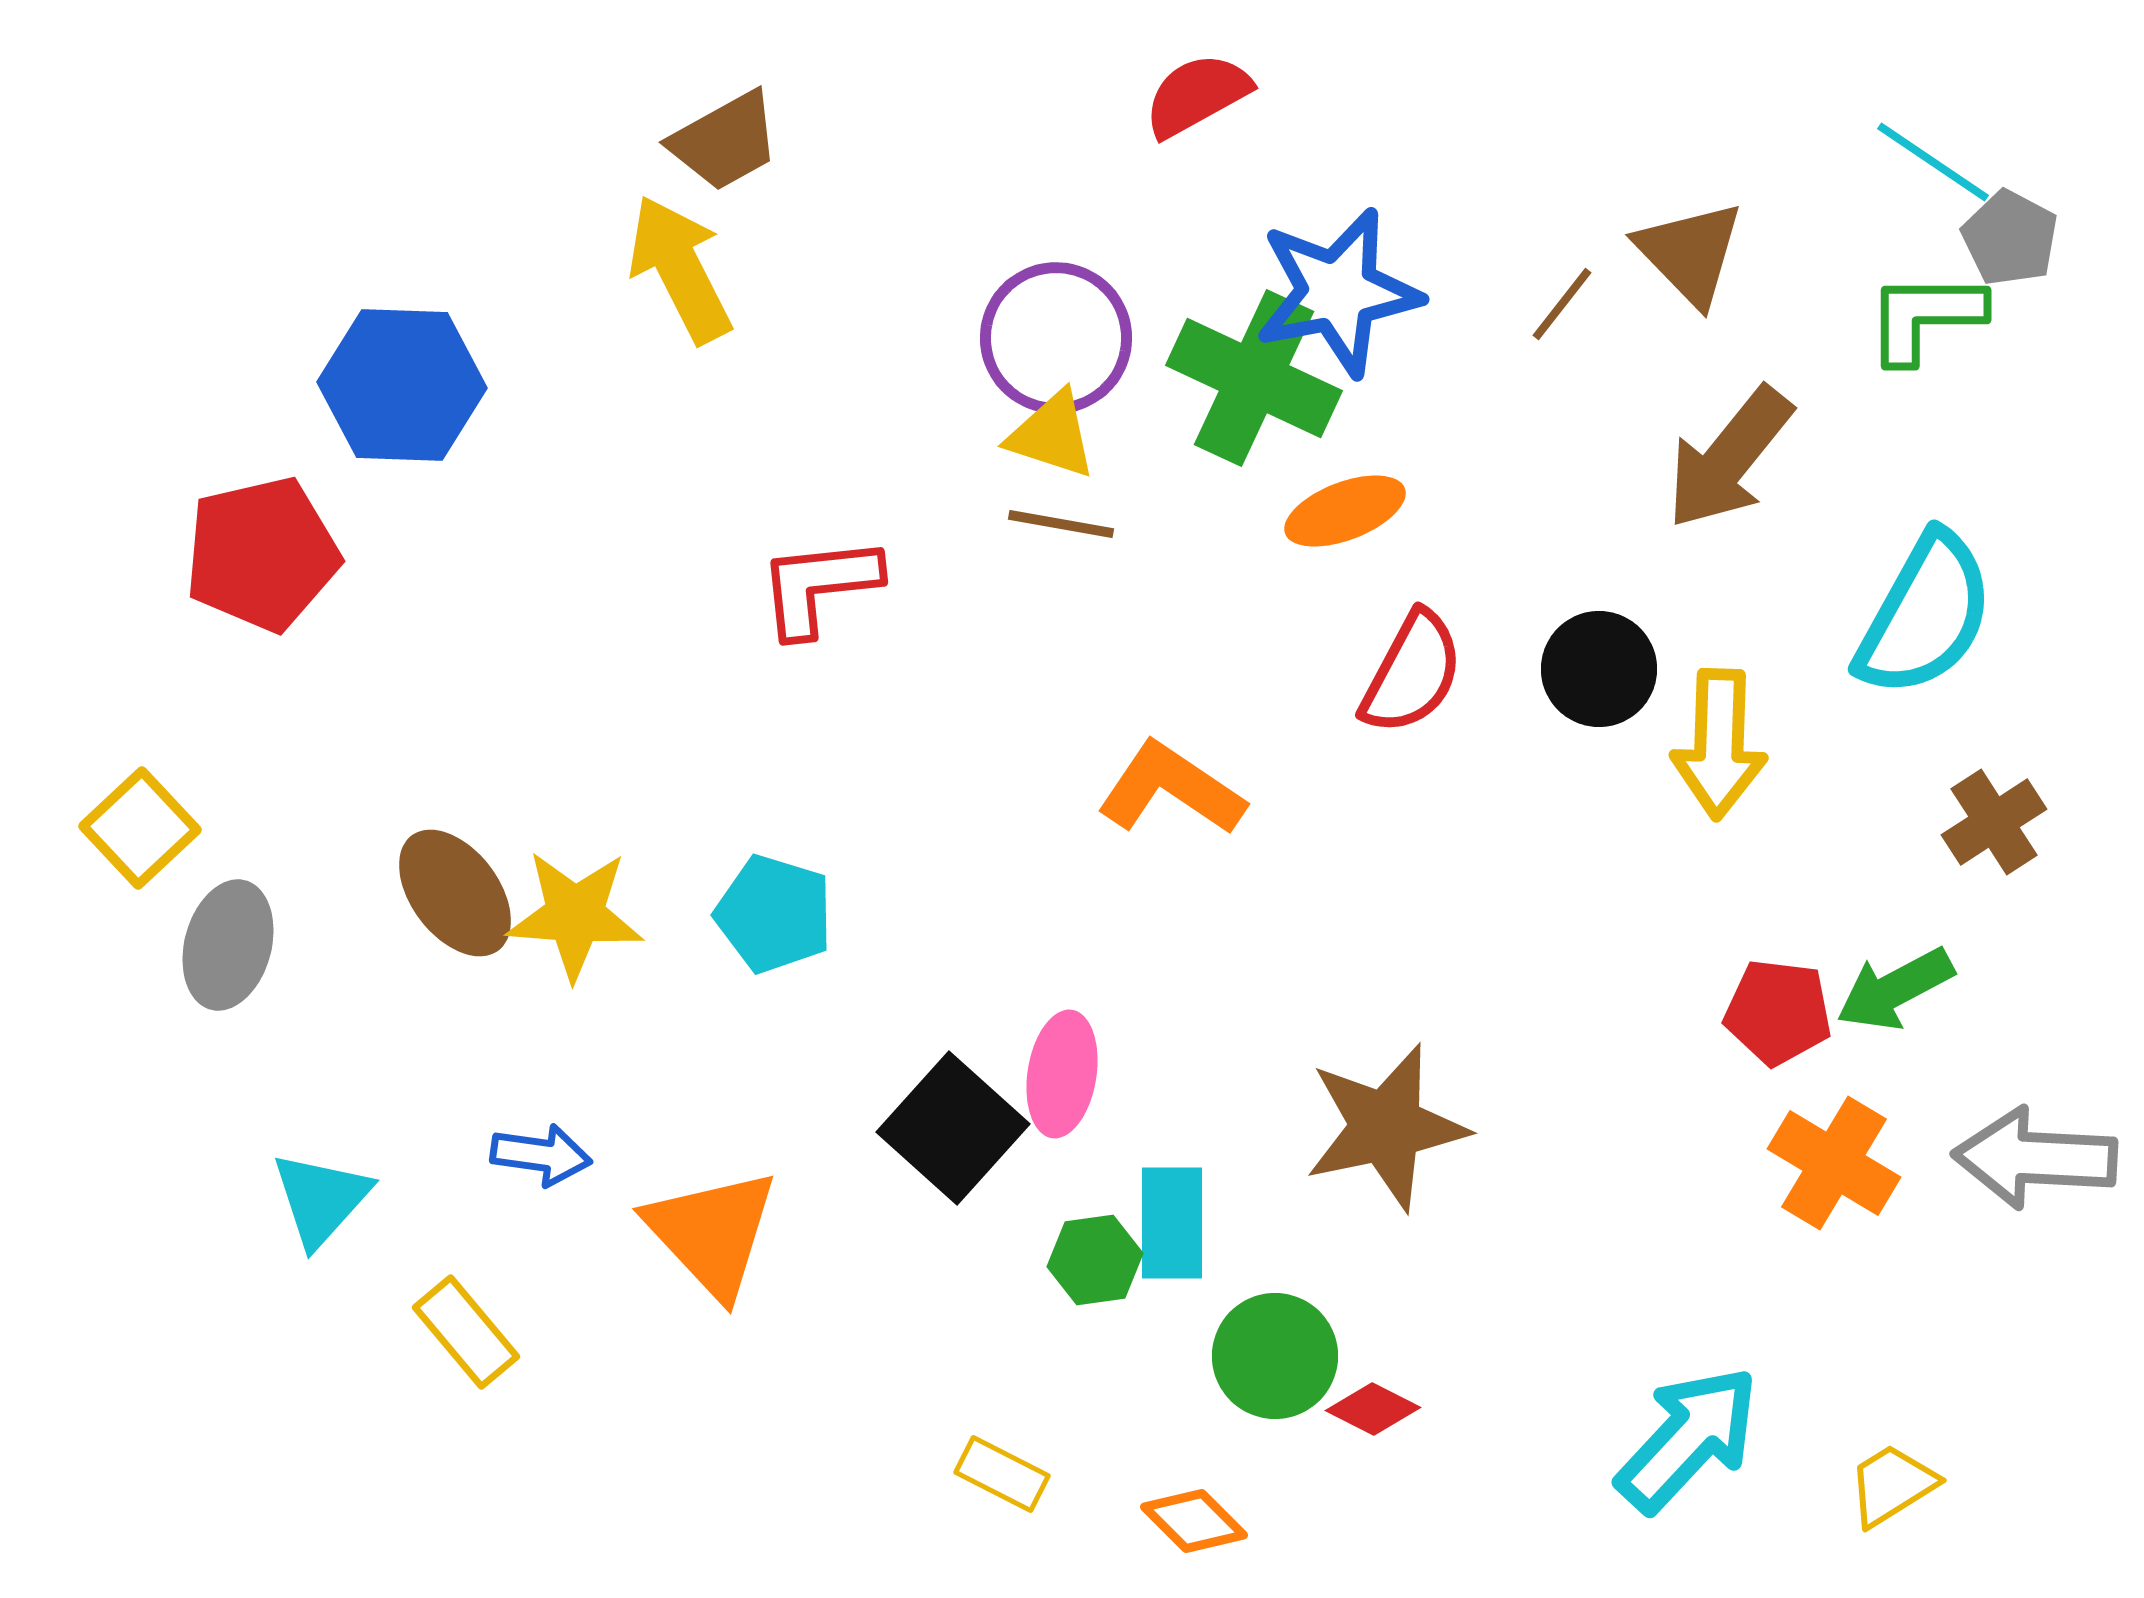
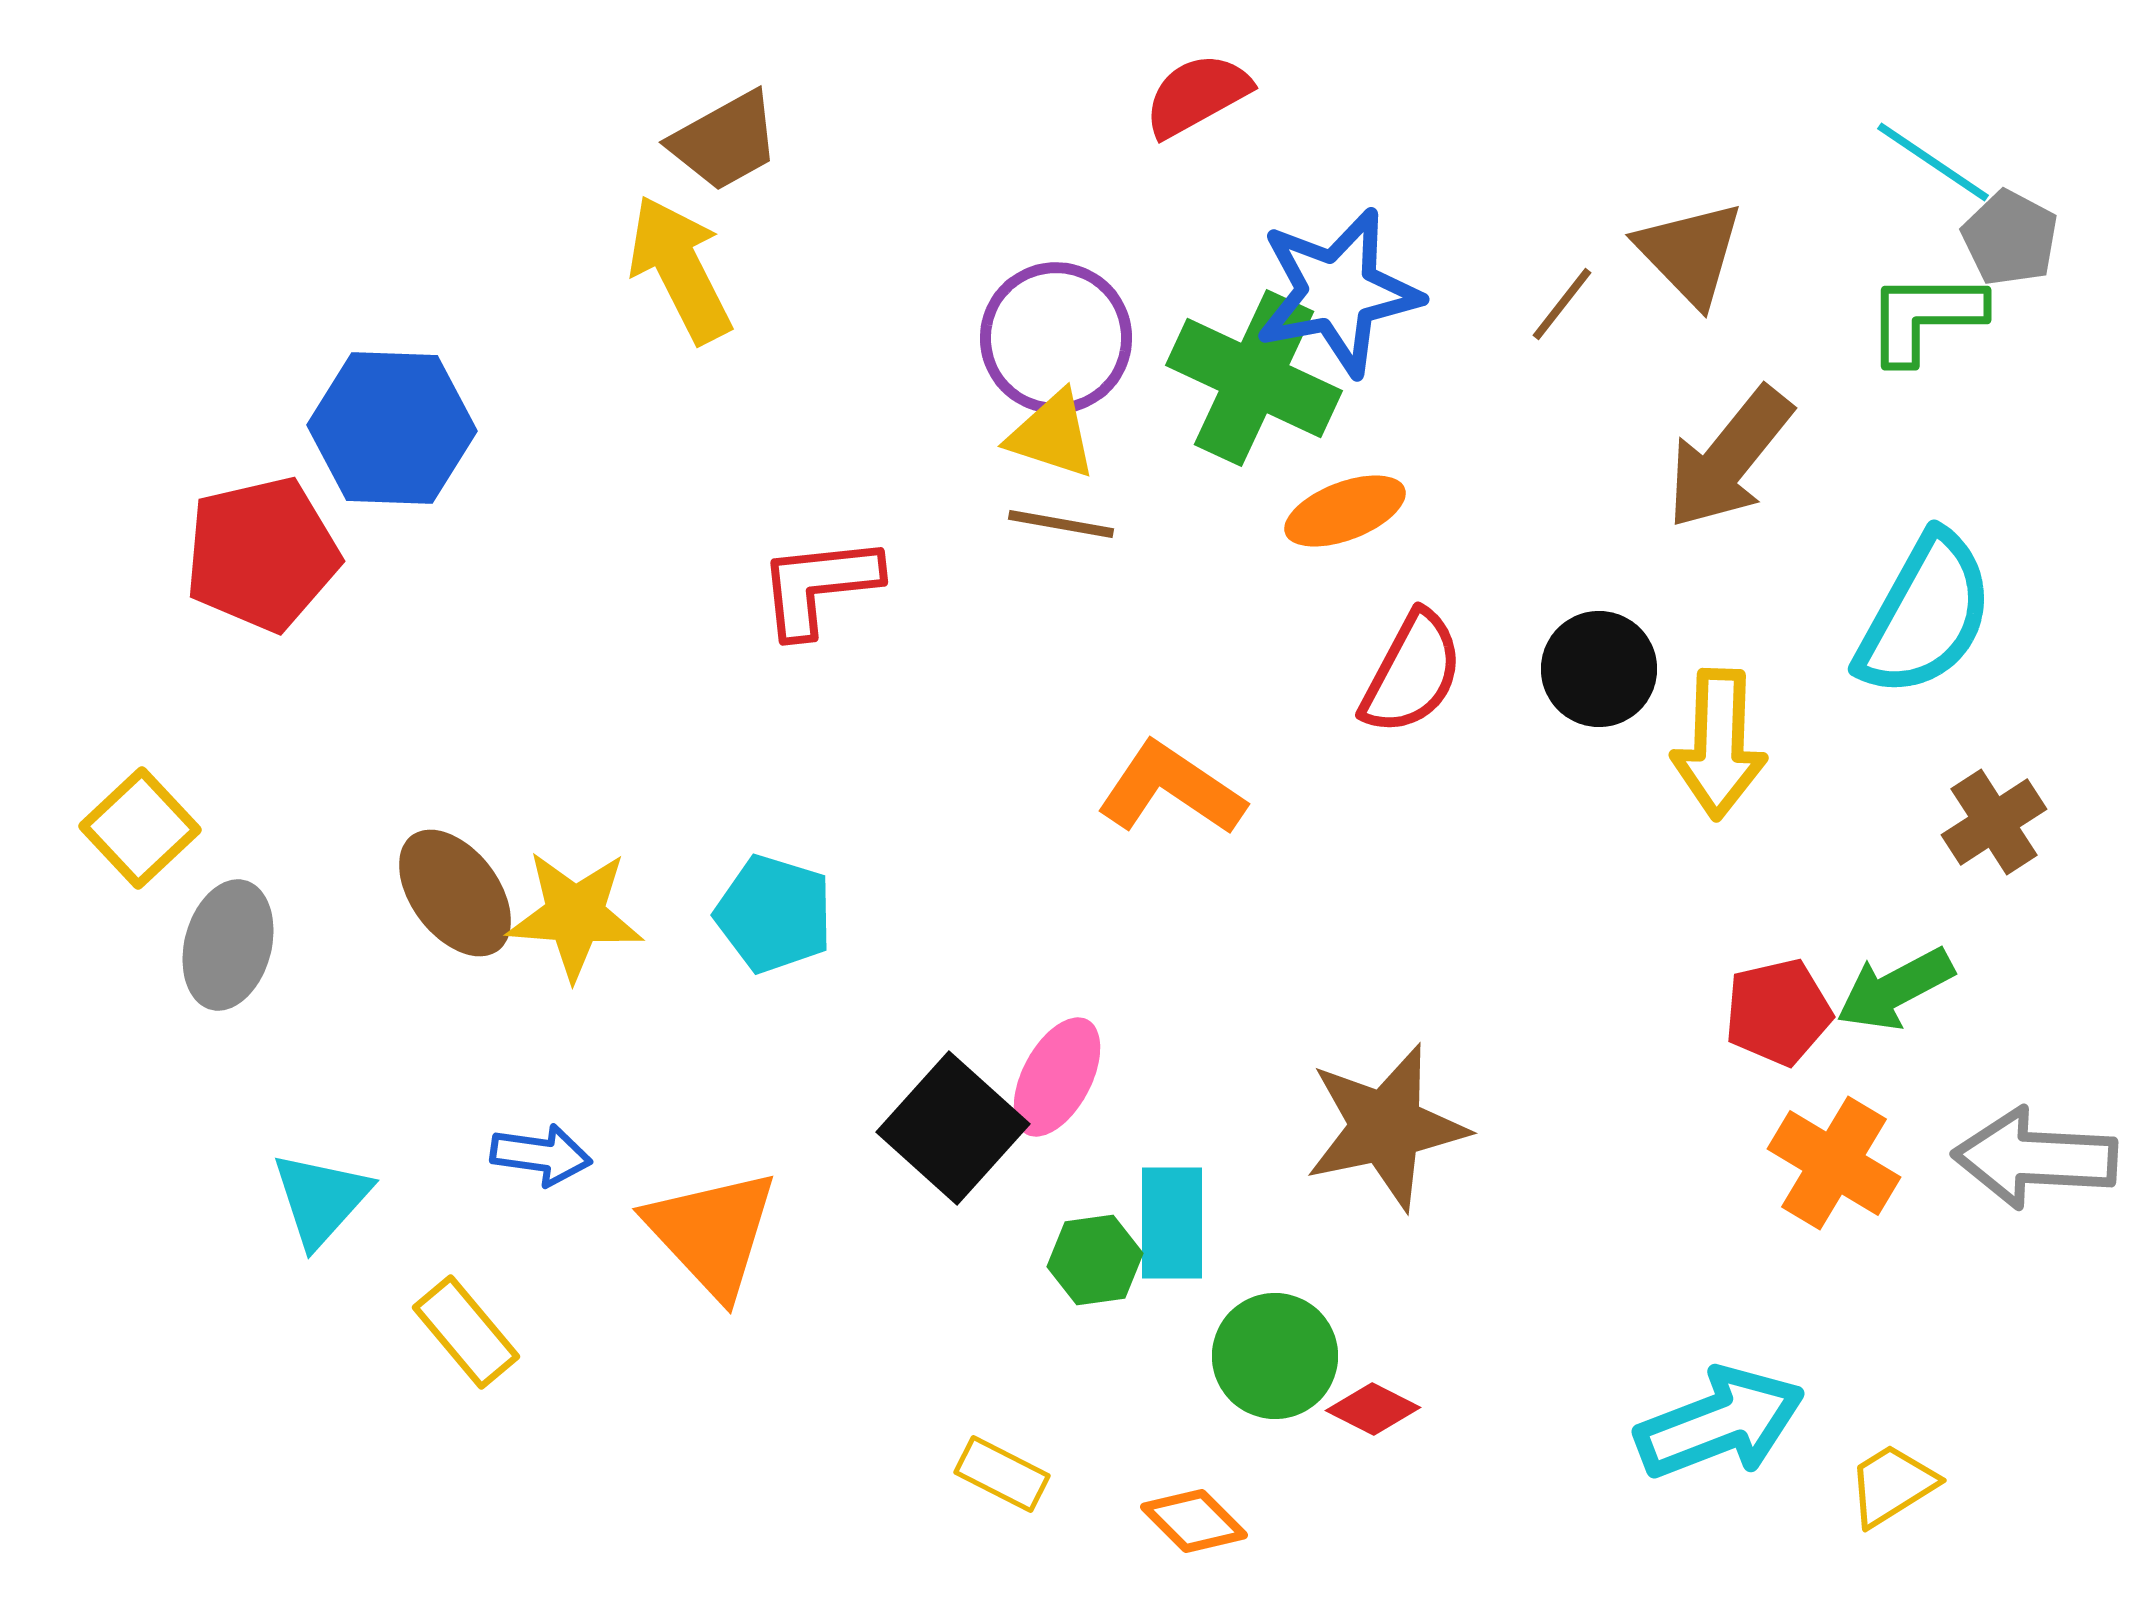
blue hexagon at (402, 385): moved 10 px left, 43 px down
red pentagon at (1778, 1012): rotated 20 degrees counterclockwise
pink ellipse at (1062, 1074): moved 5 px left, 3 px down; rotated 19 degrees clockwise
cyan arrow at (1688, 1439): moved 32 px right, 16 px up; rotated 26 degrees clockwise
